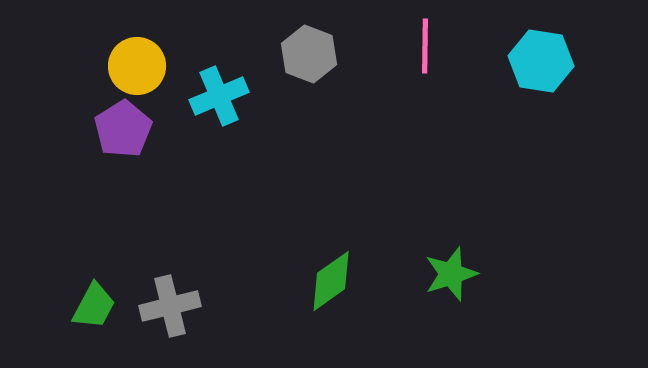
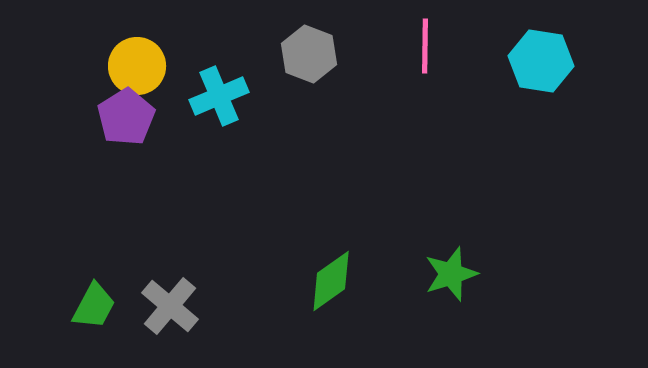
purple pentagon: moved 3 px right, 12 px up
gray cross: rotated 36 degrees counterclockwise
